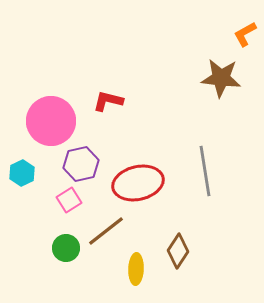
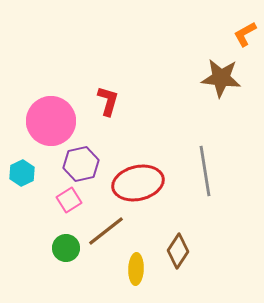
red L-shape: rotated 92 degrees clockwise
